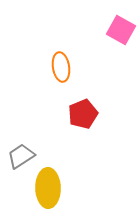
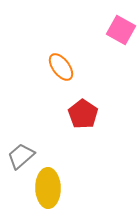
orange ellipse: rotated 28 degrees counterclockwise
red pentagon: rotated 16 degrees counterclockwise
gray trapezoid: rotated 8 degrees counterclockwise
